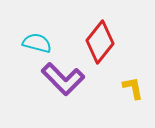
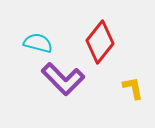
cyan semicircle: moved 1 px right
